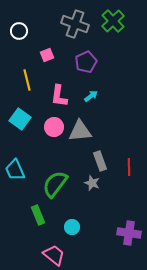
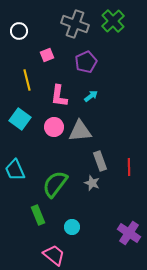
purple cross: rotated 25 degrees clockwise
